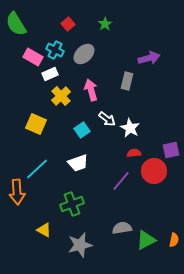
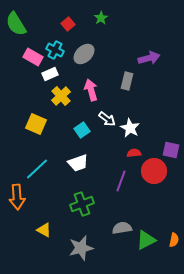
green star: moved 4 px left, 6 px up
purple square: rotated 24 degrees clockwise
purple line: rotated 20 degrees counterclockwise
orange arrow: moved 5 px down
green cross: moved 10 px right
gray star: moved 1 px right, 3 px down
